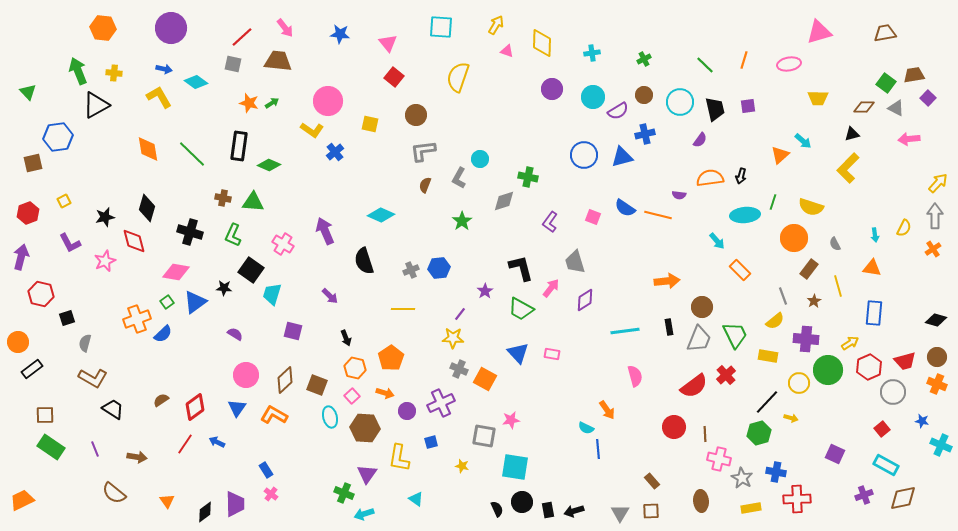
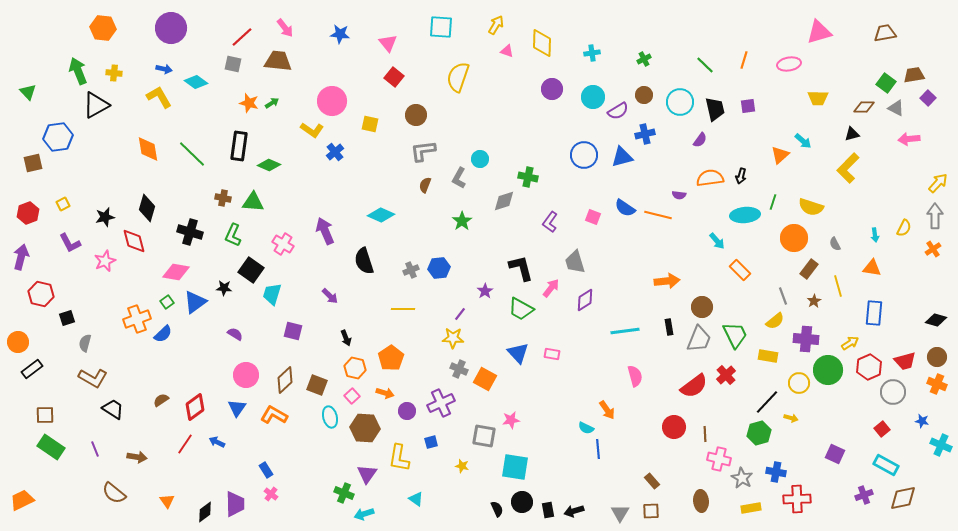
pink circle at (328, 101): moved 4 px right
yellow square at (64, 201): moved 1 px left, 3 px down
